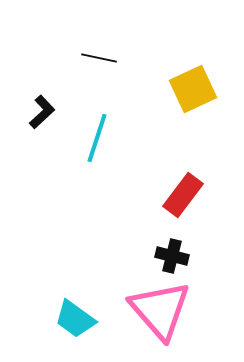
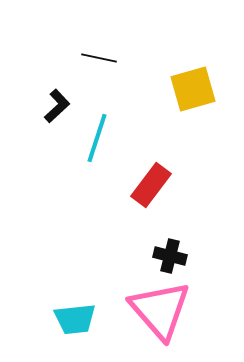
yellow square: rotated 9 degrees clockwise
black L-shape: moved 15 px right, 6 px up
red rectangle: moved 32 px left, 10 px up
black cross: moved 2 px left
cyan trapezoid: rotated 42 degrees counterclockwise
